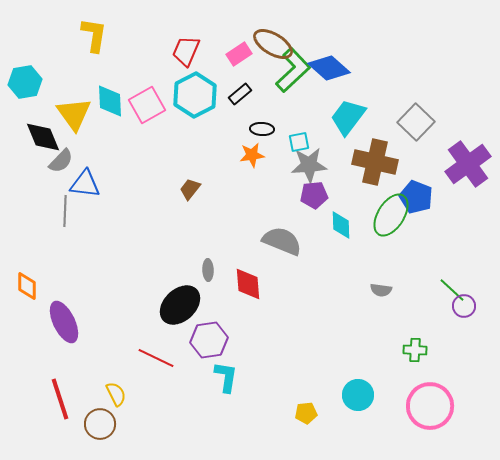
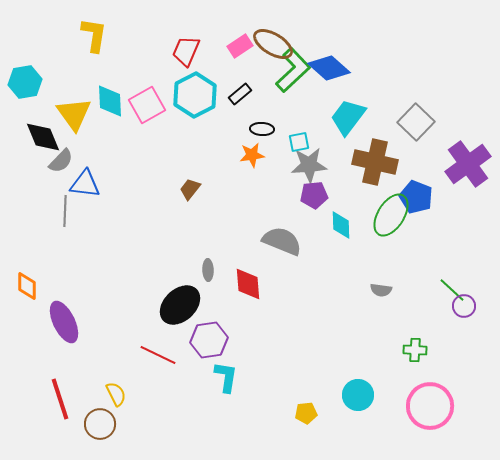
pink rectangle at (239, 54): moved 1 px right, 8 px up
red line at (156, 358): moved 2 px right, 3 px up
